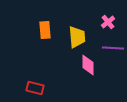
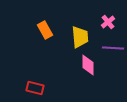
orange rectangle: rotated 24 degrees counterclockwise
yellow trapezoid: moved 3 px right
